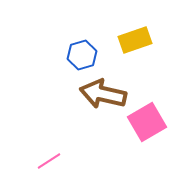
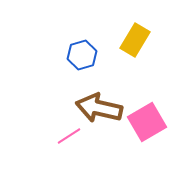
yellow rectangle: rotated 40 degrees counterclockwise
brown arrow: moved 4 px left, 14 px down
pink line: moved 20 px right, 25 px up
